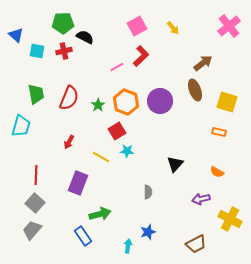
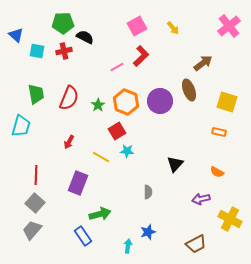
brown ellipse: moved 6 px left
